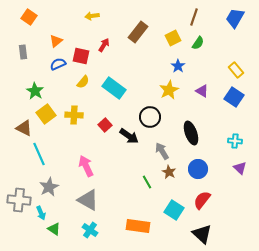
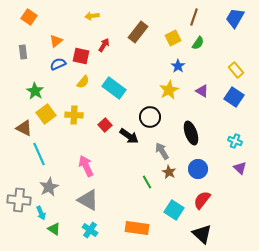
cyan cross at (235, 141): rotated 16 degrees clockwise
orange rectangle at (138, 226): moved 1 px left, 2 px down
